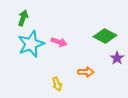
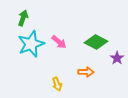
green diamond: moved 9 px left, 6 px down
pink arrow: rotated 21 degrees clockwise
